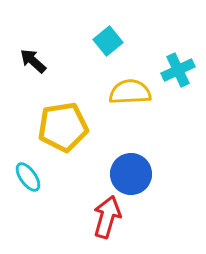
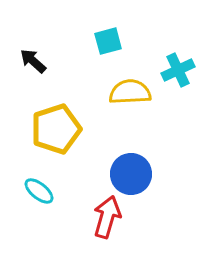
cyan square: rotated 24 degrees clockwise
yellow pentagon: moved 7 px left, 2 px down; rotated 9 degrees counterclockwise
cyan ellipse: moved 11 px right, 14 px down; rotated 16 degrees counterclockwise
